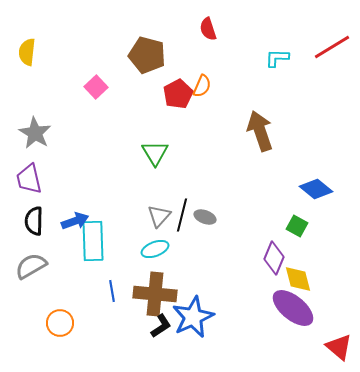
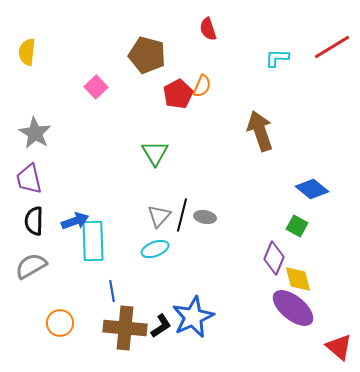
blue diamond: moved 4 px left
gray ellipse: rotated 10 degrees counterclockwise
brown cross: moved 30 px left, 34 px down
